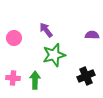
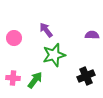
green arrow: rotated 36 degrees clockwise
